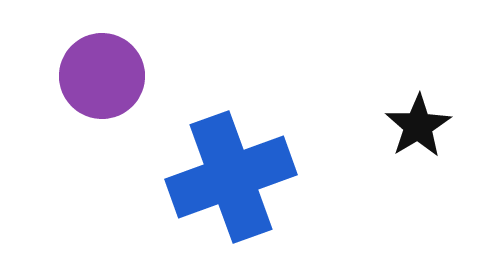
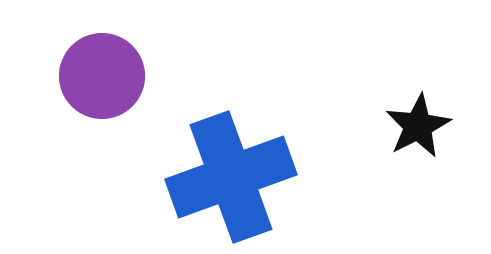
black star: rotated 4 degrees clockwise
